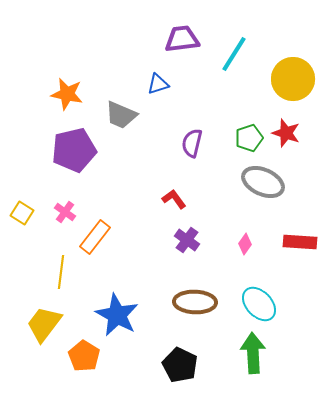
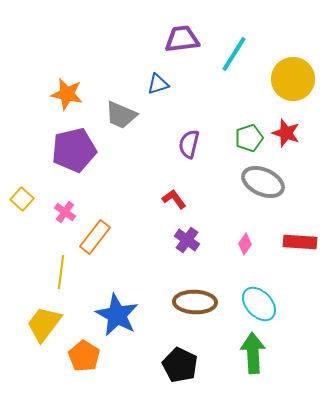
purple semicircle: moved 3 px left, 1 px down
yellow square: moved 14 px up; rotated 10 degrees clockwise
